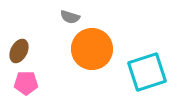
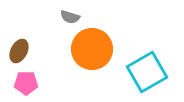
cyan square: rotated 12 degrees counterclockwise
